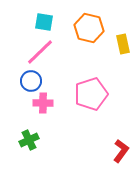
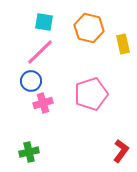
pink cross: rotated 18 degrees counterclockwise
green cross: moved 12 px down; rotated 12 degrees clockwise
